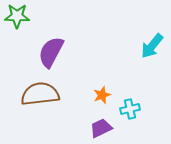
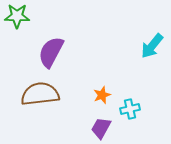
purple trapezoid: rotated 35 degrees counterclockwise
